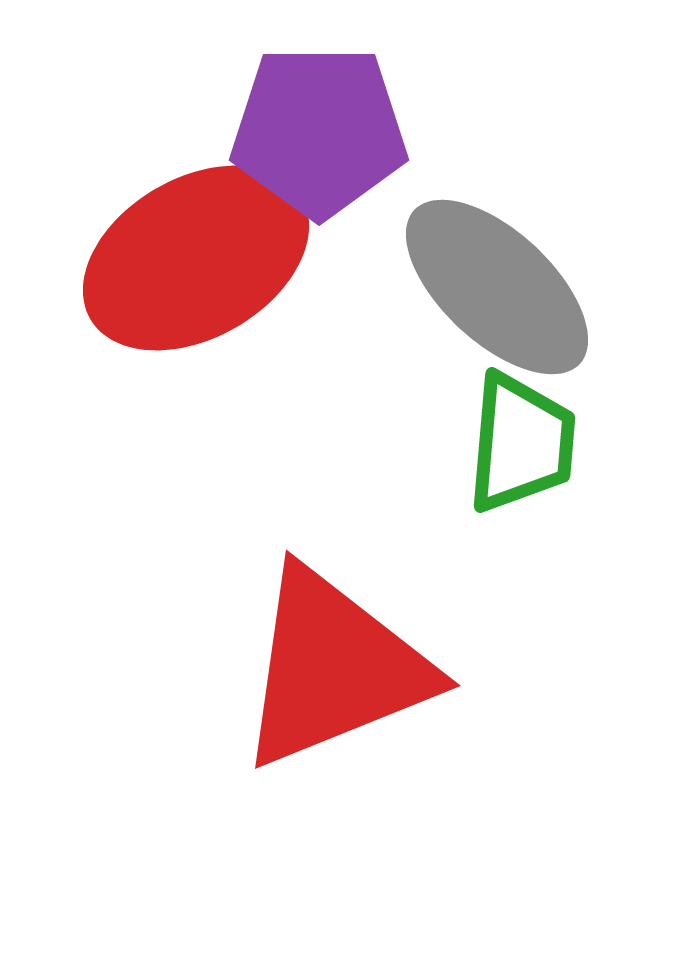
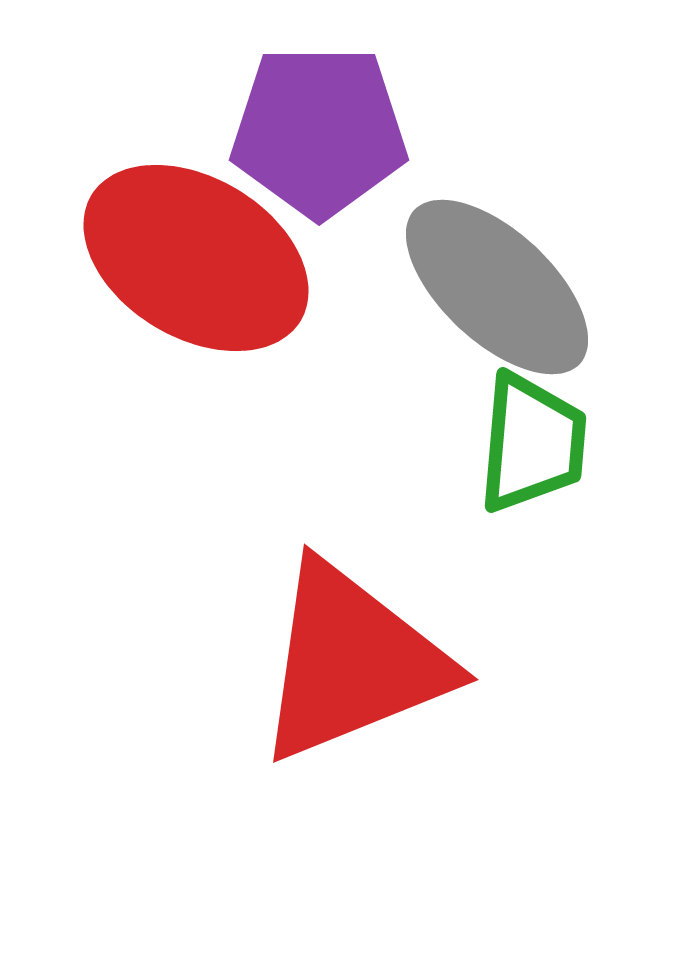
red ellipse: rotated 61 degrees clockwise
green trapezoid: moved 11 px right
red triangle: moved 18 px right, 6 px up
